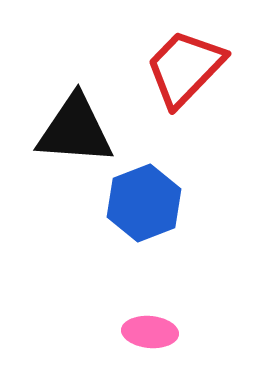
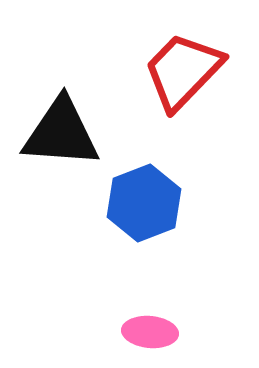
red trapezoid: moved 2 px left, 3 px down
black triangle: moved 14 px left, 3 px down
